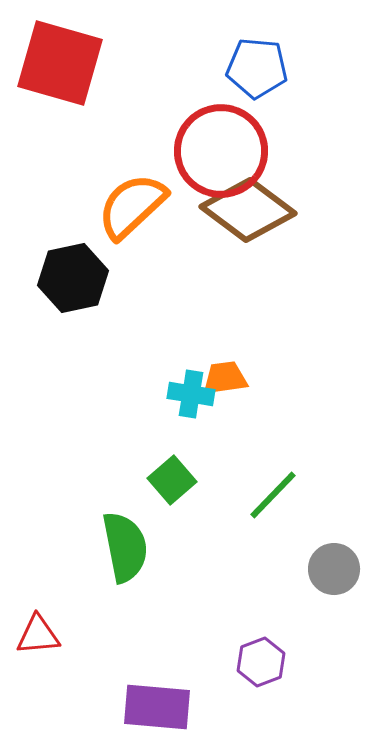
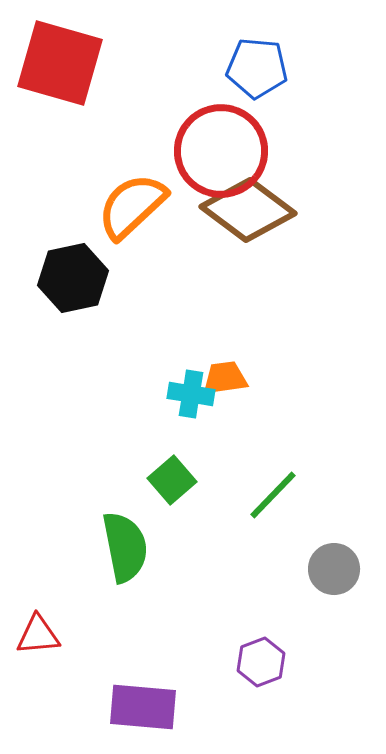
purple rectangle: moved 14 px left
